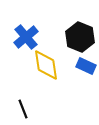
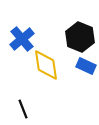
blue cross: moved 4 px left, 2 px down
